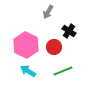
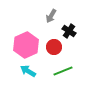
gray arrow: moved 3 px right, 4 px down
pink hexagon: rotated 10 degrees clockwise
